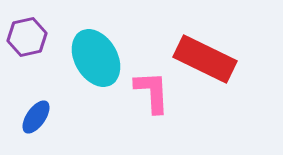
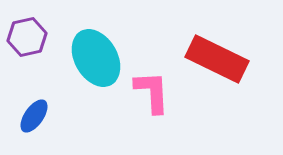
red rectangle: moved 12 px right
blue ellipse: moved 2 px left, 1 px up
